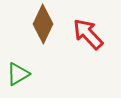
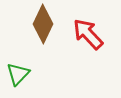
green triangle: rotated 15 degrees counterclockwise
